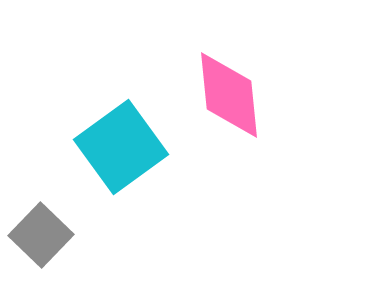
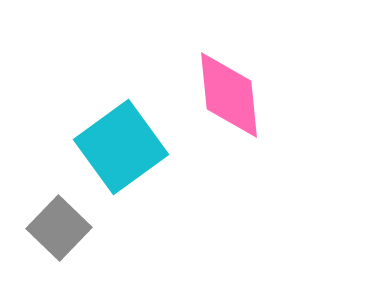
gray square: moved 18 px right, 7 px up
